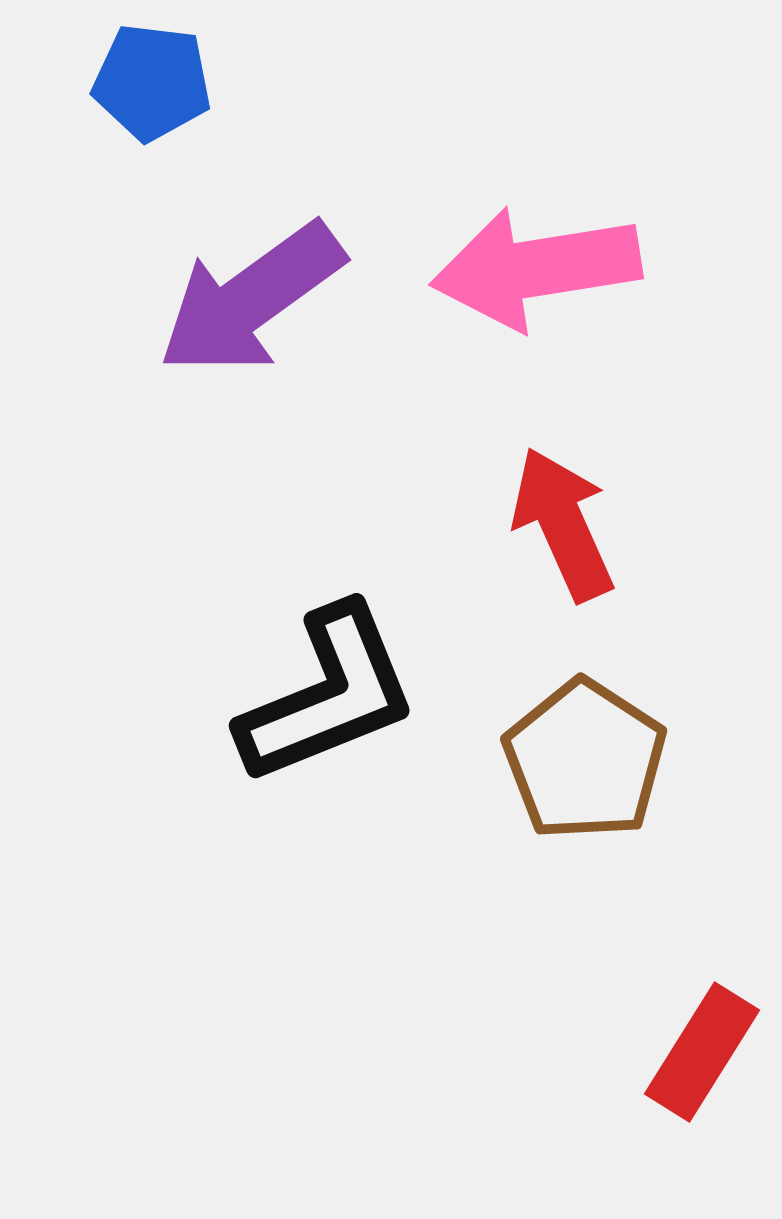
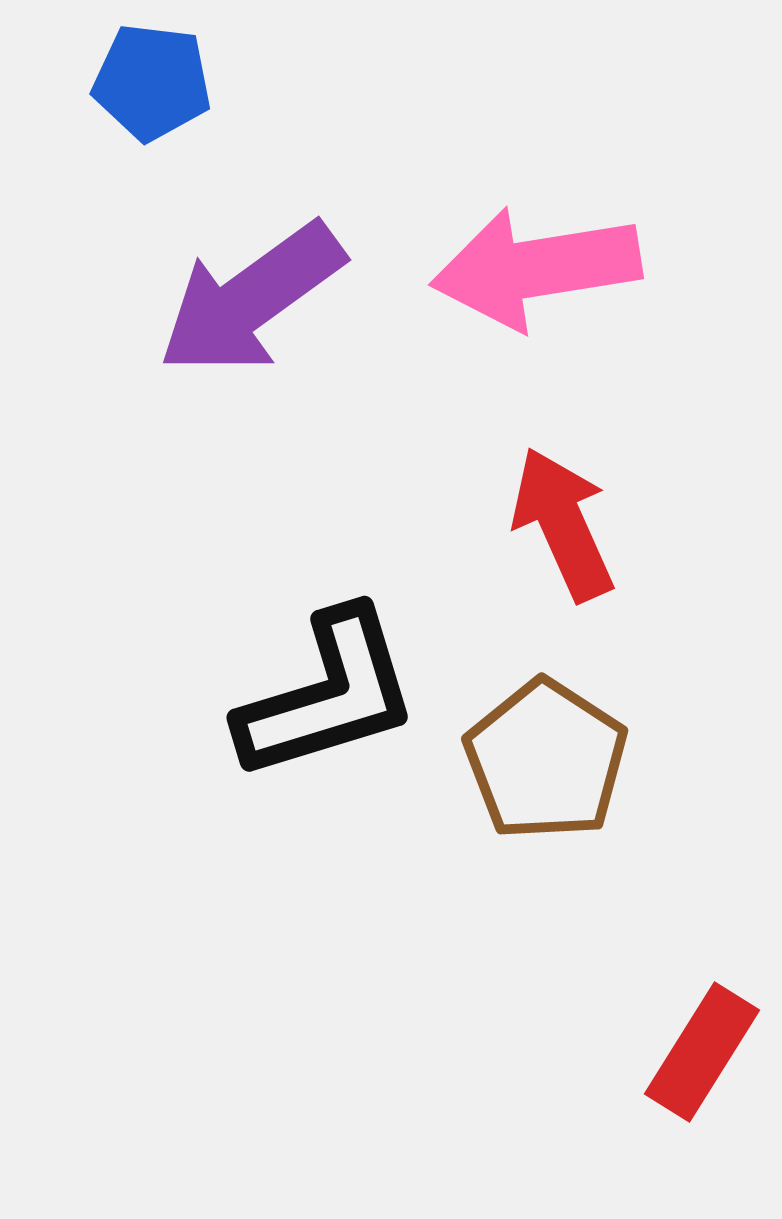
black L-shape: rotated 5 degrees clockwise
brown pentagon: moved 39 px left
